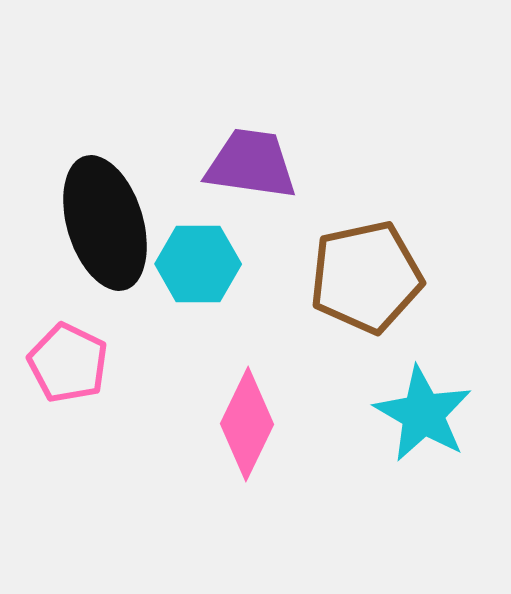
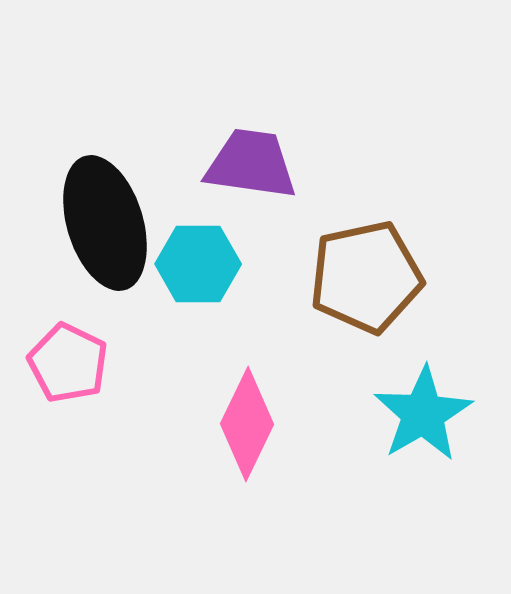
cyan star: rotated 12 degrees clockwise
